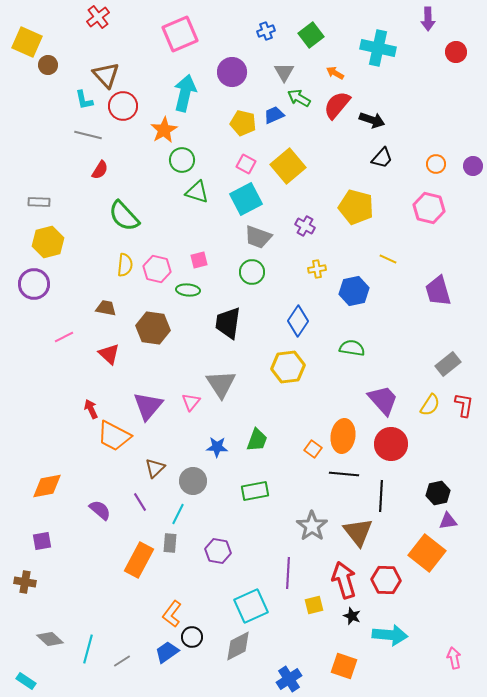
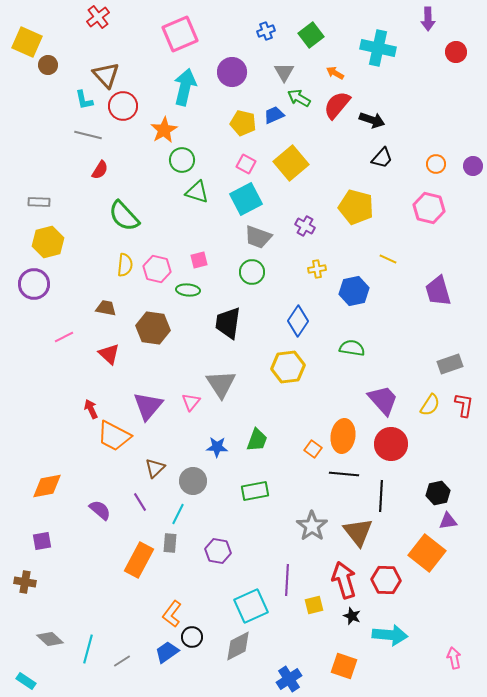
cyan arrow at (185, 93): moved 6 px up
yellow square at (288, 166): moved 3 px right, 3 px up
gray rectangle at (448, 364): moved 2 px right; rotated 20 degrees clockwise
purple line at (288, 573): moved 1 px left, 7 px down
